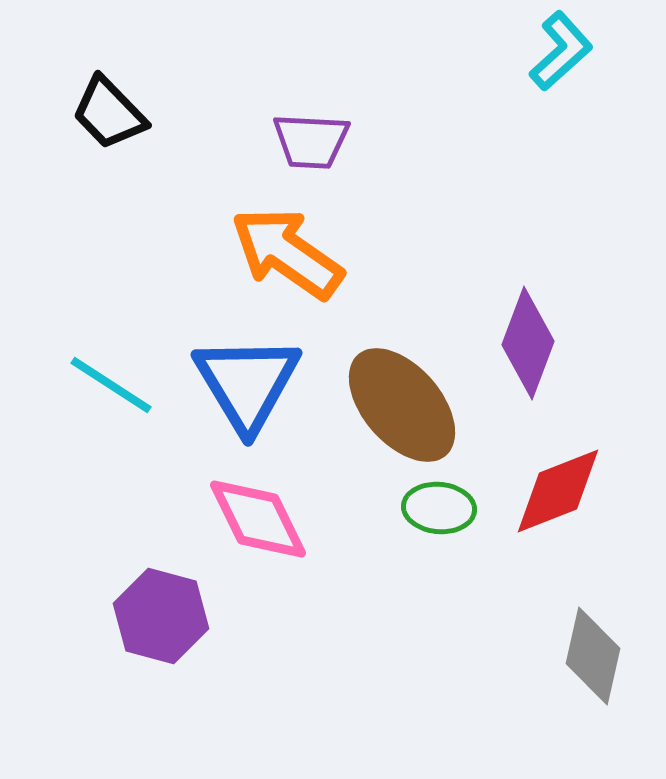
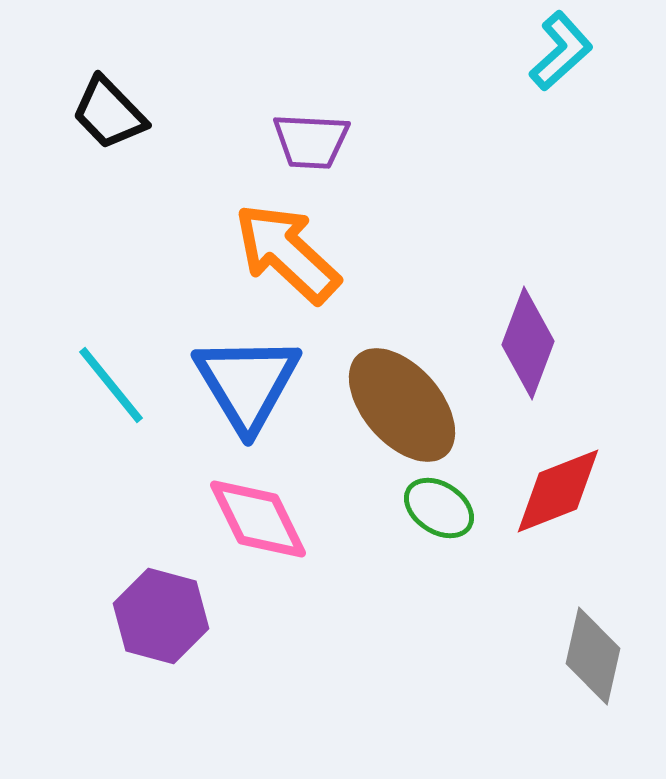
orange arrow: rotated 8 degrees clockwise
cyan line: rotated 18 degrees clockwise
green ellipse: rotated 28 degrees clockwise
